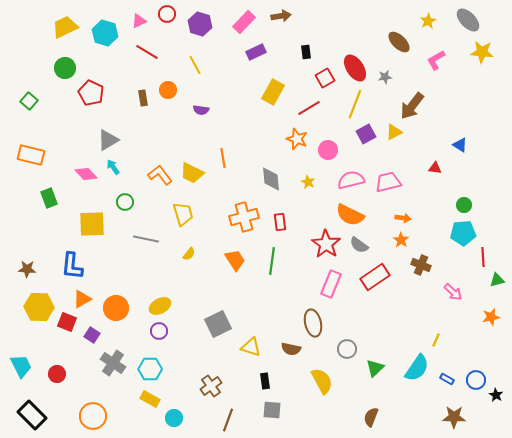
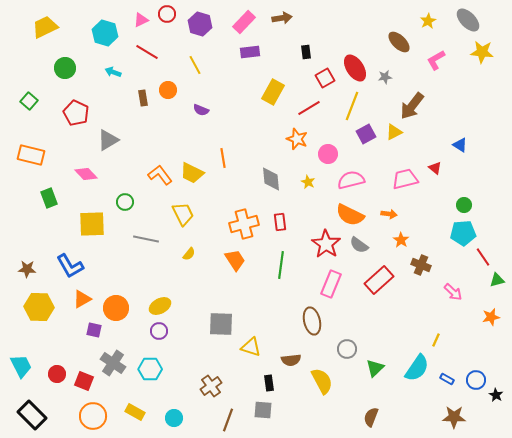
brown arrow at (281, 16): moved 1 px right, 2 px down
pink triangle at (139, 21): moved 2 px right, 1 px up
yellow trapezoid at (65, 27): moved 20 px left
purple rectangle at (256, 52): moved 6 px left; rotated 18 degrees clockwise
red pentagon at (91, 93): moved 15 px left, 20 px down
yellow line at (355, 104): moved 3 px left, 2 px down
purple semicircle at (201, 110): rotated 14 degrees clockwise
pink circle at (328, 150): moved 4 px down
cyan arrow at (113, 167): moved 95 px up; rotated 35 degrees counterclockwise
red triangle at (435, 168): rotated 32 degrees clockwise
pink trapezoid at (388, 182): moved 17 px right, 3 px up
yellow trapezoid at (183, 214): rotated 10 degrees counterclockwise
orange cross at (244, 217): moved 7 px down
orange arrow at (403, 218): moved 14 px left, 4 px up
red line at (483, 257): rotated 30 degrees counterclockwise
green line at (272, 261): moved 9 px right, 4 px down
blue L-shape at (72, 266): moved 2 px left; rotated 36 degrees counterclockwise
red rectangle at (375, 277): moved 4 px right, 3 px down; rotated 8 degrees counterclockwise
red square at (67, 322): moved 17 px right, 59 px down
brown ellipse at (313, 323): moved 1 px left, 2 px up
gray square at (218, 324): moved 3 px right; rotated 28 degrees clockwise
purple square at (92, 335): moved 2 px right, 5 px up; rotated 21 degrees counterclockwise
brown semicircle at (291, 349): moved 11 px down; rotated 18 degrees counterclockwise
black rectangle at (265, 381): moved 4 px right, 2 px down
yellow rectangle at (150, 399): moved 15 px left, 13 px down
gray square at (272, 410): moved 9 px left
